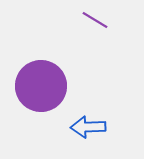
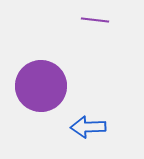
purple line: rotated 24 degrees counterclockwise
